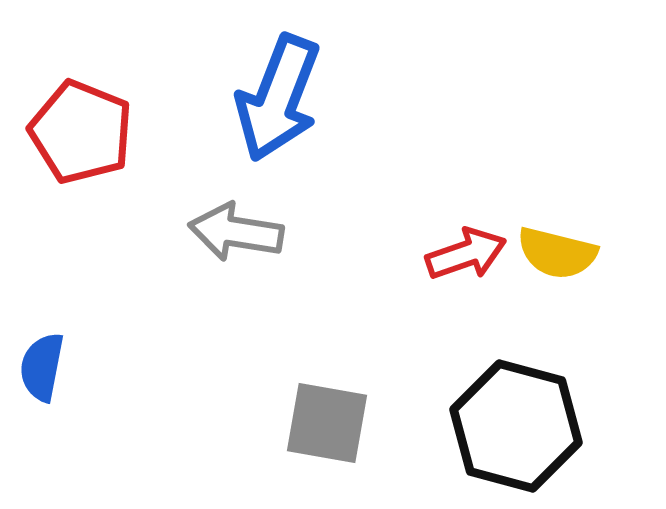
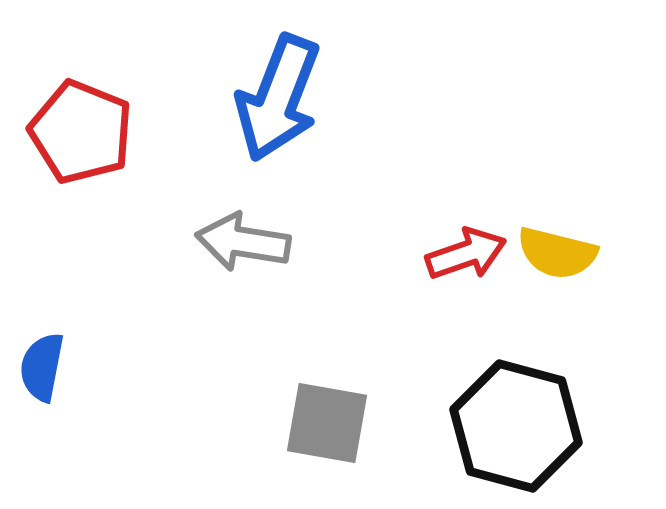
gray arrow: moved 7 px right, 10 px down
